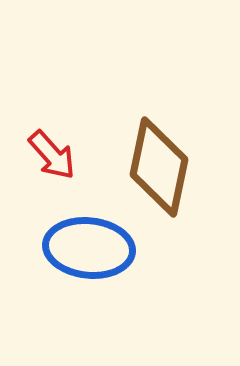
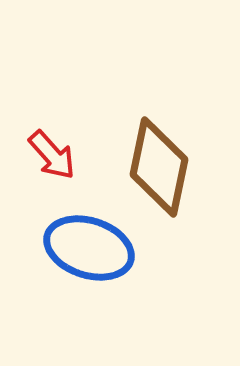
blue ellipse: rotated 12 degrees clockwise
